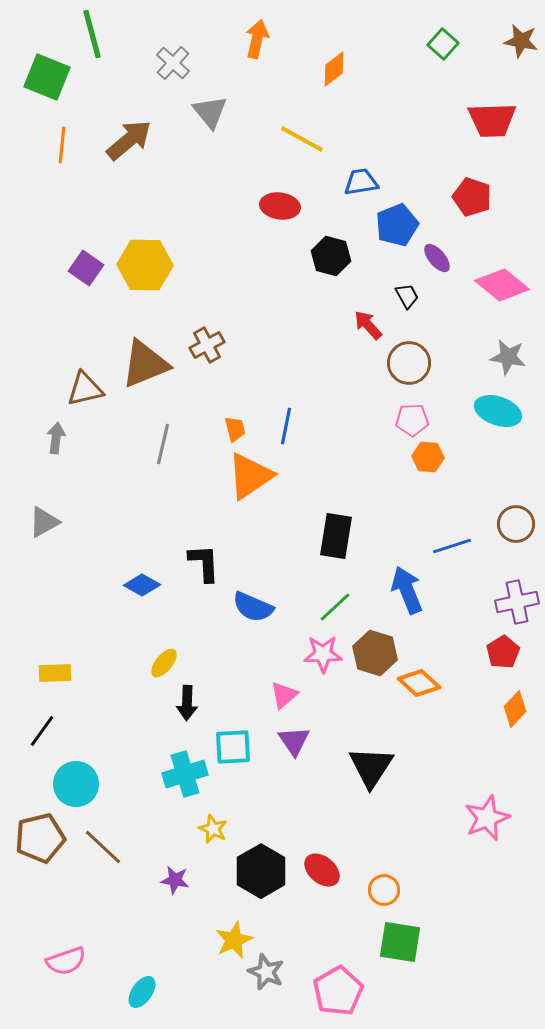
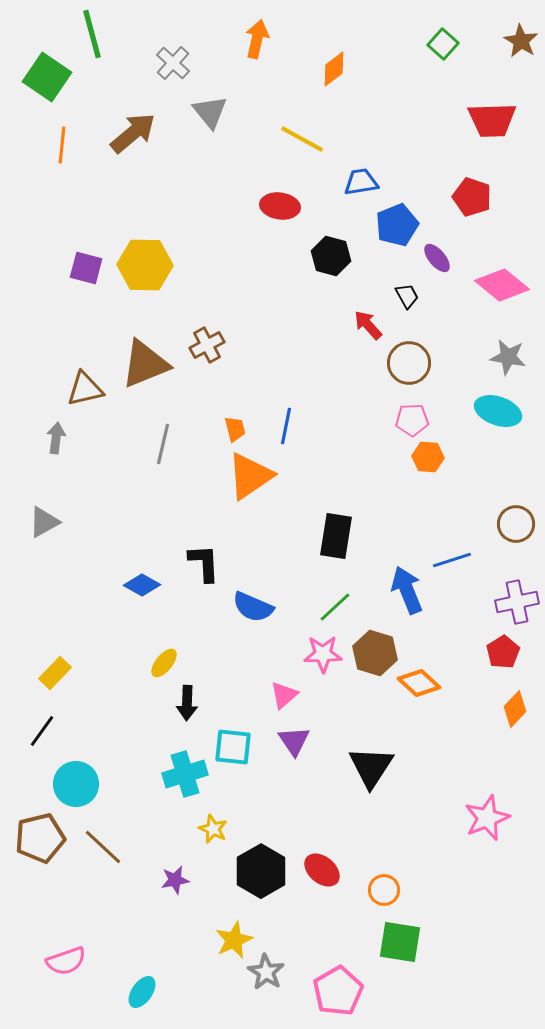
brown star at (521, 41): rotated 20 degrees clockwise
green square at (47, 77): rotated 12 degrees clockwise
brown arrow at (129, 140): moved 4 px right, 7 px up
purple square at (86, 268): rotated 20 degrees counterclockwise
blue line at (452, 546): moved 14 px down
yellow rectangle at (55, 673): rotated 44 degrees counterclockwise
cyan square at (233, 747): rotated 9 degrees clockwise
purple star at (175, 880): rotated 20 degrees counterclockwise
gray star at (266, 972): rotated 9 degrees clockwise
